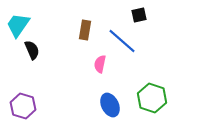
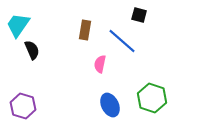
black square: rotated 28 degrees clockwise
